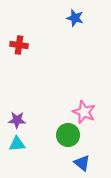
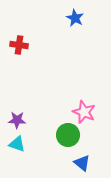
blue star: rotated 12 degrees clockwise
cyan triangle: rotated 24 degrees clockwise
